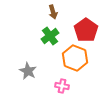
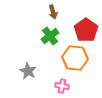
orange hexagon: rotated 15 degrees counterclockwise
